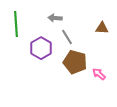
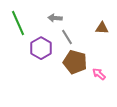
green line: moved 2 px right, 1 px up; rotated 20 degrees counterclockwise
